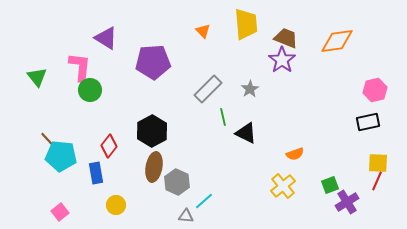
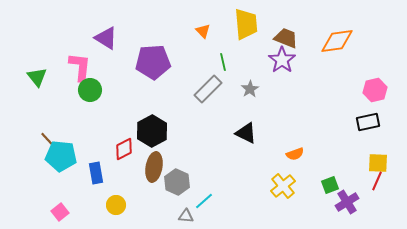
green line: moved 55 px up
red diamond: moved 15 px right, 3 px down; rotated 25 degrees clockwise
